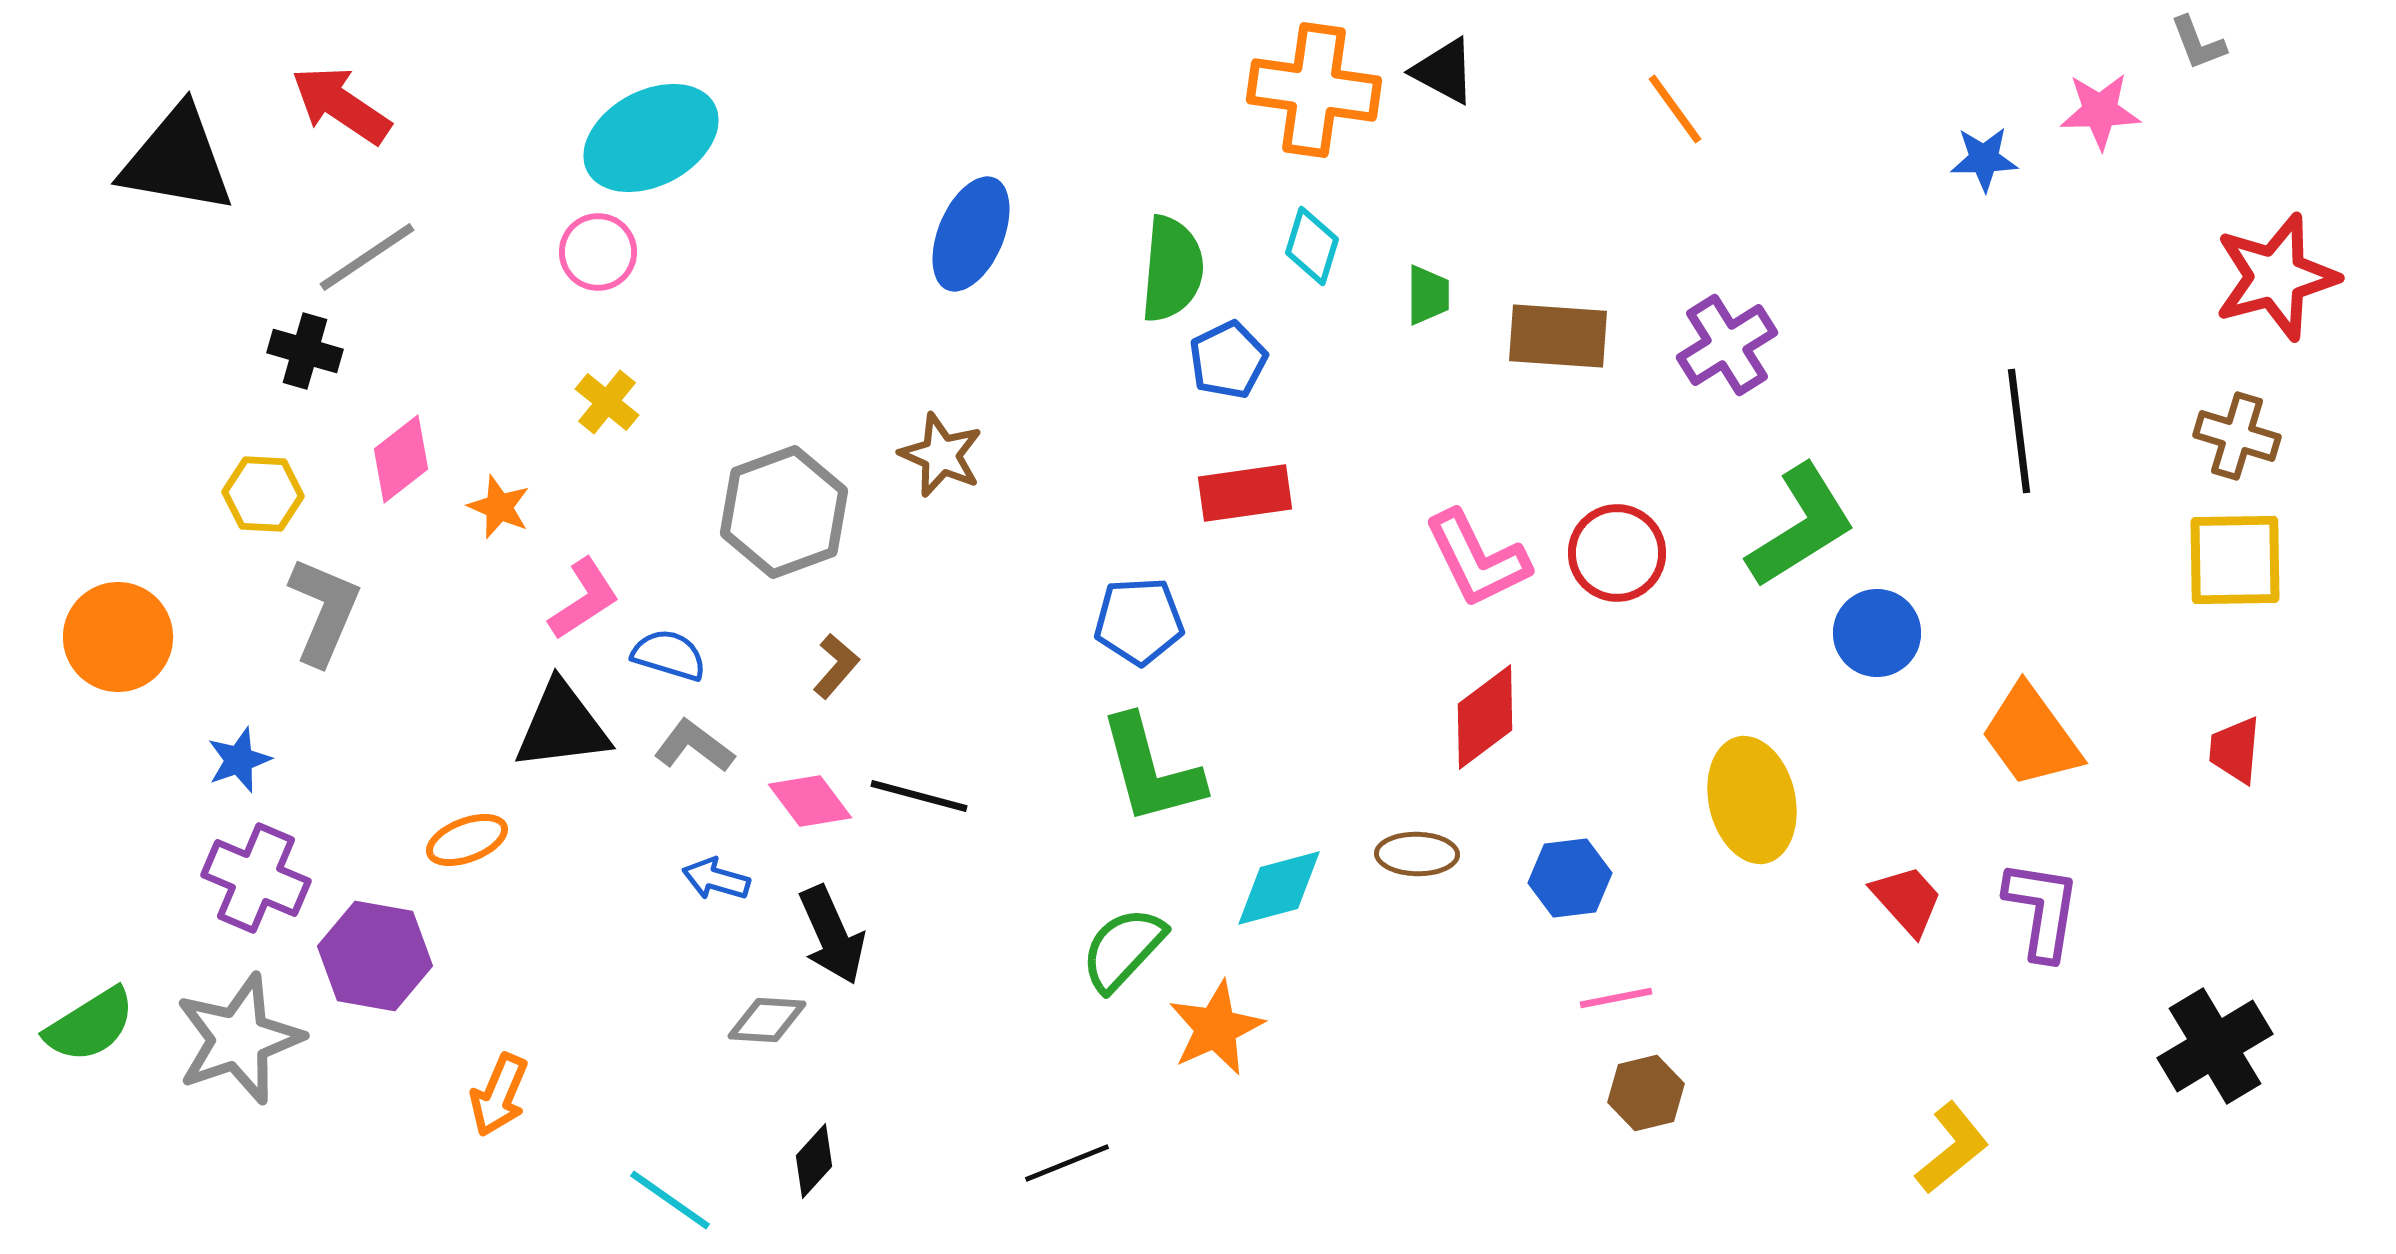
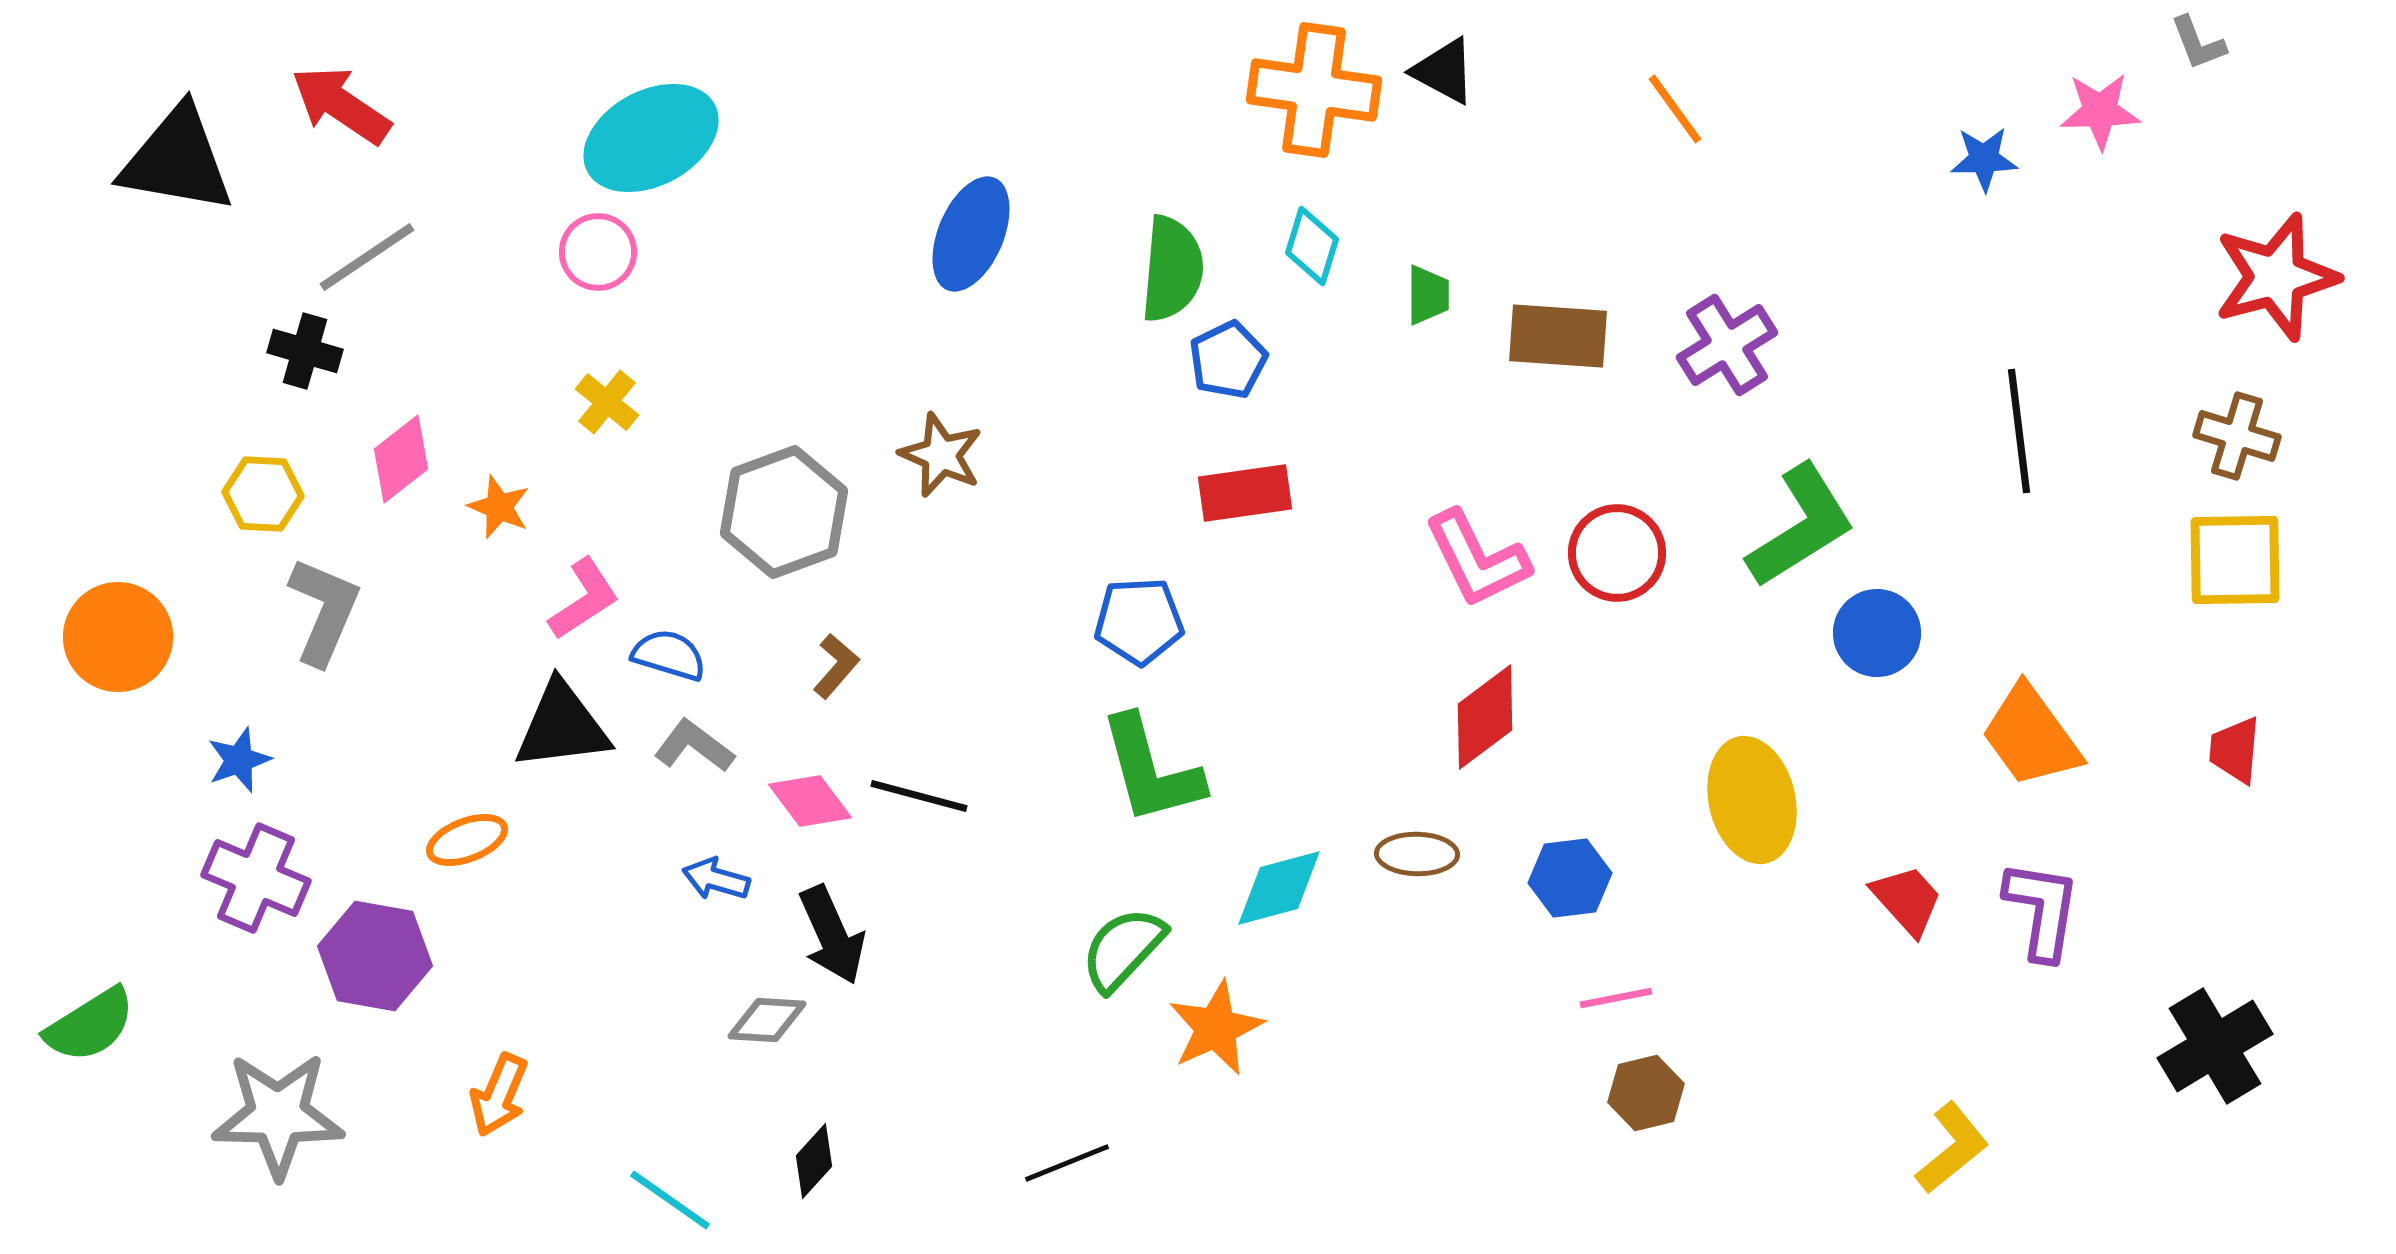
gray star at (239, 1039): moved 39 px right, 76 px down; rotated 20 degrees clockwise
